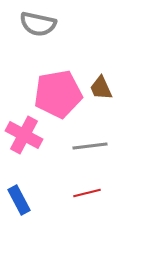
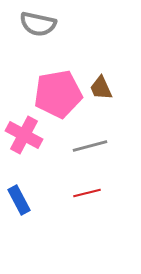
gray line: rotated 8 degrees counterclockwise
